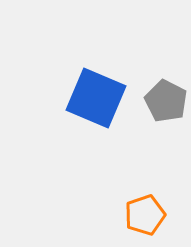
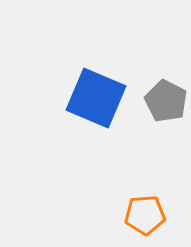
orange pentagon: rotated 15 degrees clockwise
